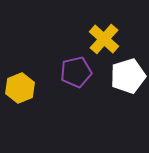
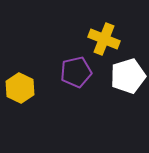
yellow cross: rotated 20 degrees counterclockwise
yellow hexagon: rotated 12 degrees counterclockwise
